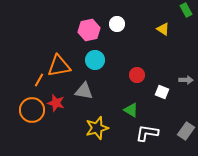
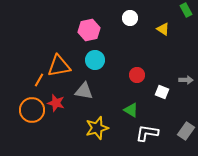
white circle: moved 13 px right, 6 px up
